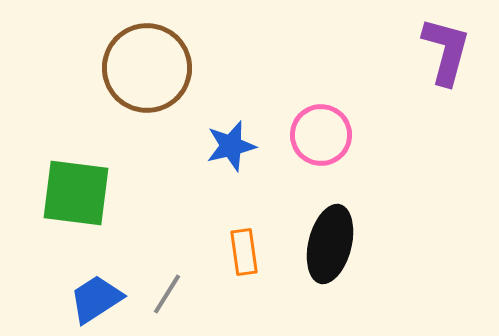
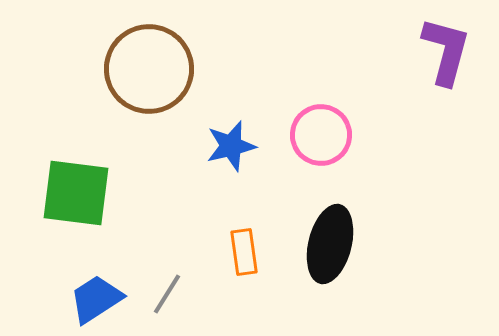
brown circle: moved 2 px right, 1 px down
